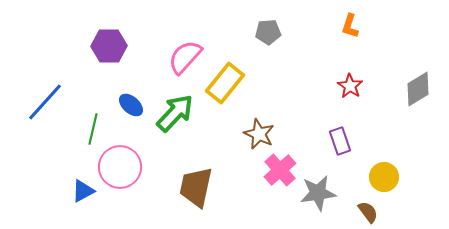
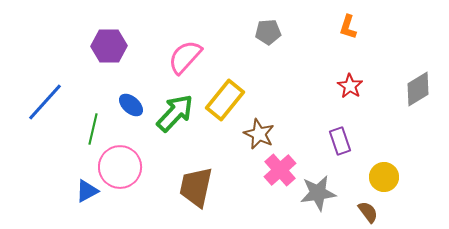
orange L-shape: moved 2 px left, 1 px down
yellow rectangle: moved 17 px down
blue triangle: moved 4 px right
